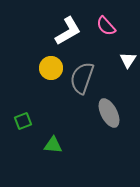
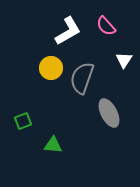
white triangle: moved 4 px left
